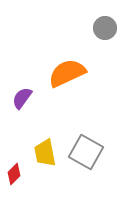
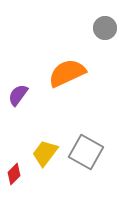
purple semicircle: moved 4 px left, 3 px up
yellow trapezoid: rotated 48 degrees clockwise
